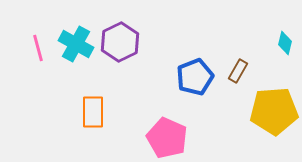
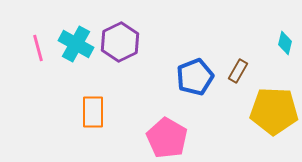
yellow pentagon: rotated 6 degrees clockwise
pink pentagon: rotated 6 degrees clockwise
